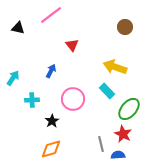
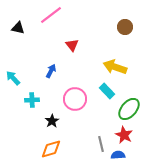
cyan arrow: rotated 77 degrees counterclockwise
pink circle: moved 2 px right
red star: moved 1 px right, 1 px down
